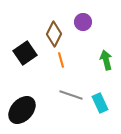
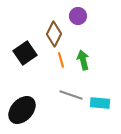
purple circle: moved 5 px left, 6 px up
green arrow: moved 23 px left
cyan rectangle: rotated 60 degrees counterclockwise
